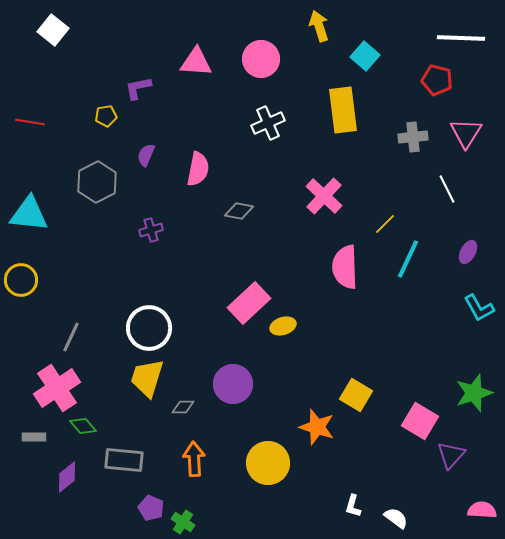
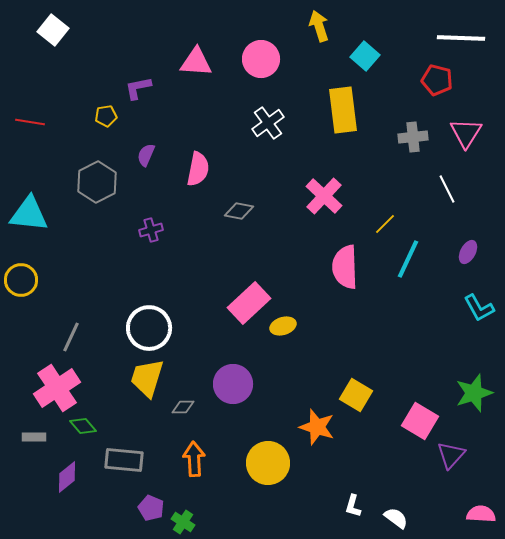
white cross at (268, 123): rotated 12 degrees counterclockwise
pink semicircle at (482, 510): moved 1 px left, 4 px down
